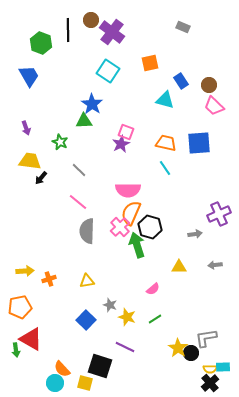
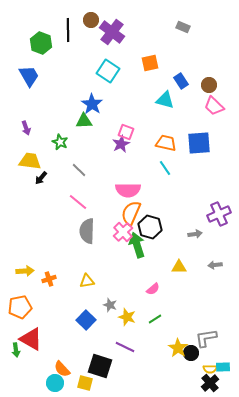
pink cross at (120, 227): moved 3 px right, 5 px down
